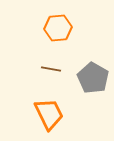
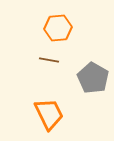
brown line: moved 2 px left, 9 px up
